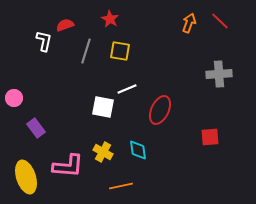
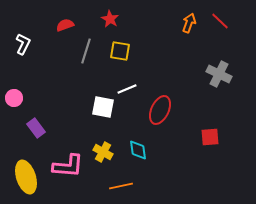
white L-shape: moved 21 px left, 3 px down; rotated 15 degrees clockwise
gray cross: rotated 30 degrees clockwise
